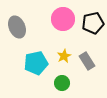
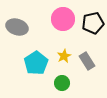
gray ellipse: rotated 50 degrees counterclockwise
cyan pentagon: rotated 20 degrees counterclockwise
